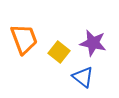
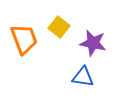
yellow square: moved 25 px up
blue triangle: rotated 30 degrees counterclockwise
